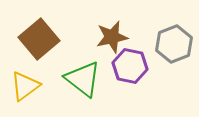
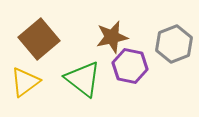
yellow triangle: moved 4 px up
